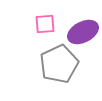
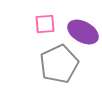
purple ellipse: rotated 56 degrees clockwise
